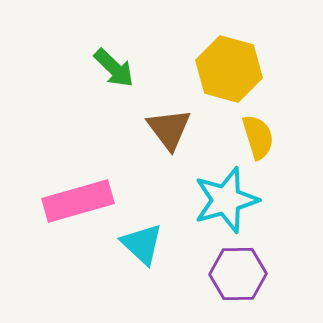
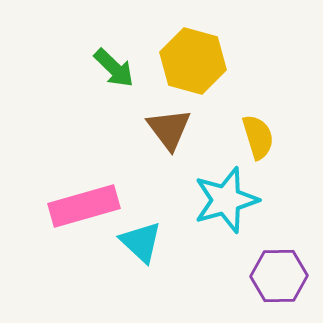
yellow hexagon: moved 36 px left, 8 px up
pink rectangle: moved 6 px right, 5 px down
cyan triangle: moved 1 px left, 2 px up
purple hexagon: moved 41 px right, 2 px down
